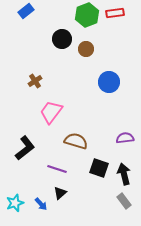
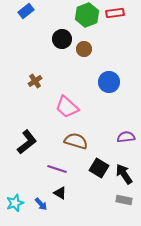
brown circle: moved 2 px left
pink trapezoid: moved 16 px right, 5 px up; rotated 85 degrees counterclockwise
purple semicircle: moved 1 px right, 1 px up
black L-shape: moved 2 px right, 6 px up
black square: rotated 12 degrees clockwise
black arrow: rotated 20 degrees counterclockwise
black triangle: rotated 48 degrees counterclockwise
gray rectangle: moved 1 px up; rotated 42 degrees counterclockwise
